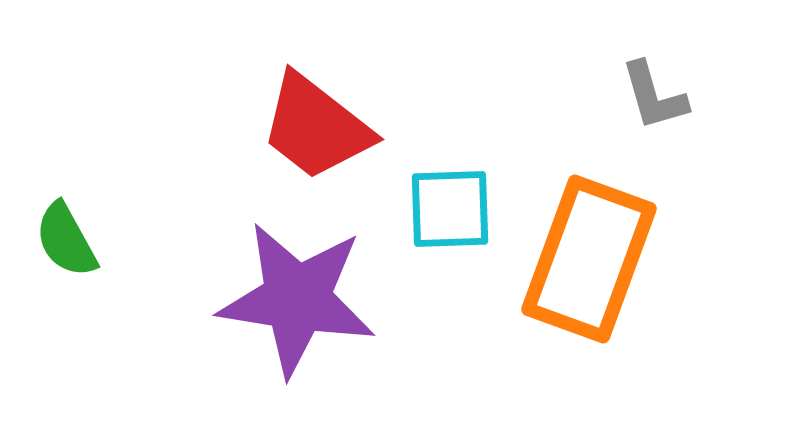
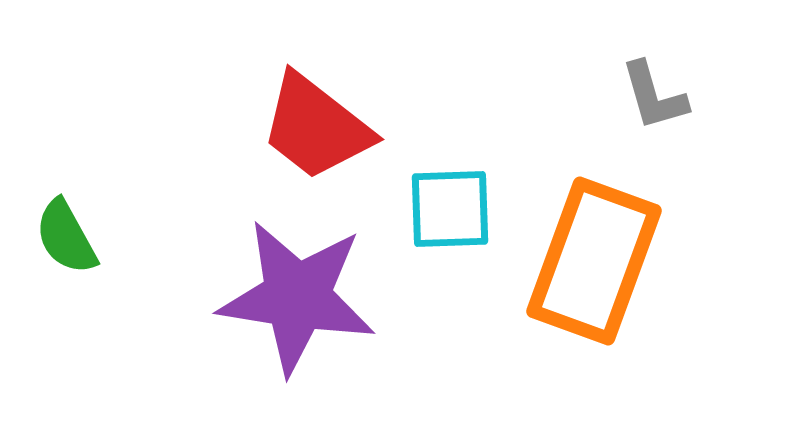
green semicircle: moved 3 px up
orange rectangle: moved 5 px right, 2 px down
purple star: moved 2 px up
